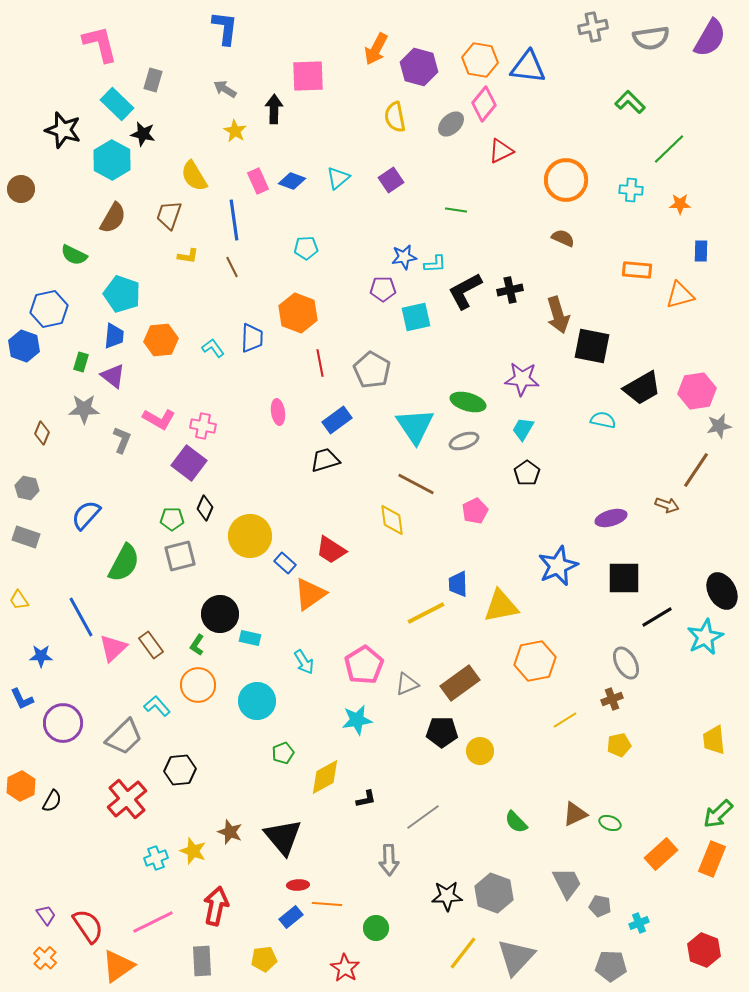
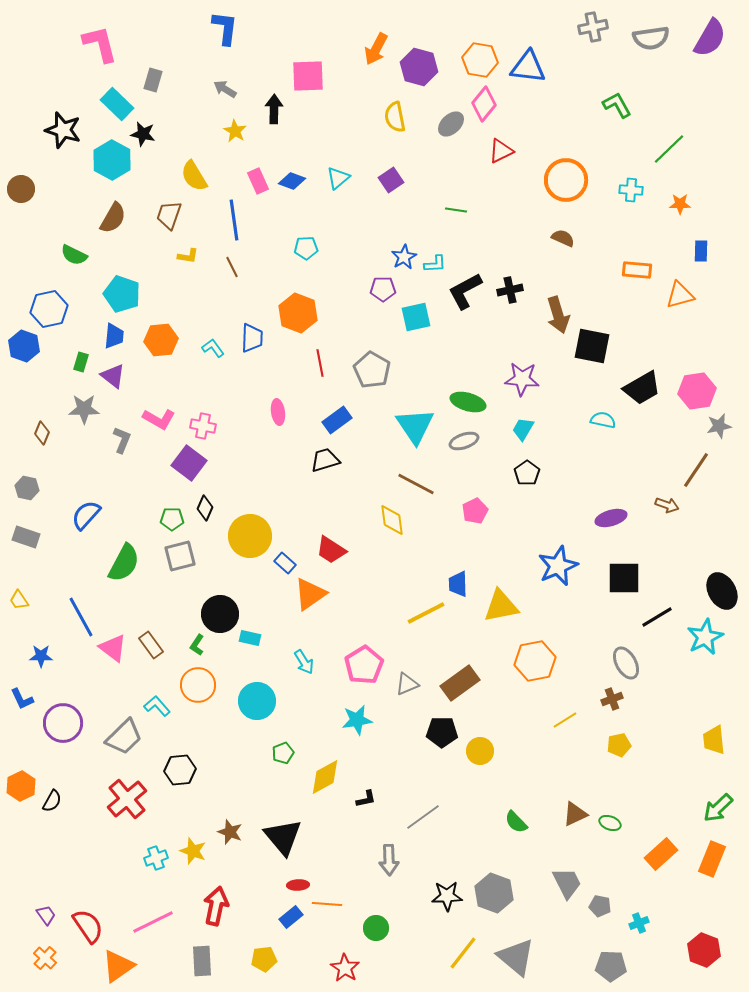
green L-shape at (630, 102): moved 13 px left, 3 px down; rotated 16 degrees clockwise
blue star at (404, 257): rotated 20 degrees counterclockwise
pink triangle at (113, 648): rotated 40 degrees counterclockwise
green arrow at (718, 814): moved 6 px up
gray triangle at (516, 957): rotated 33 degrees counterclockwise
